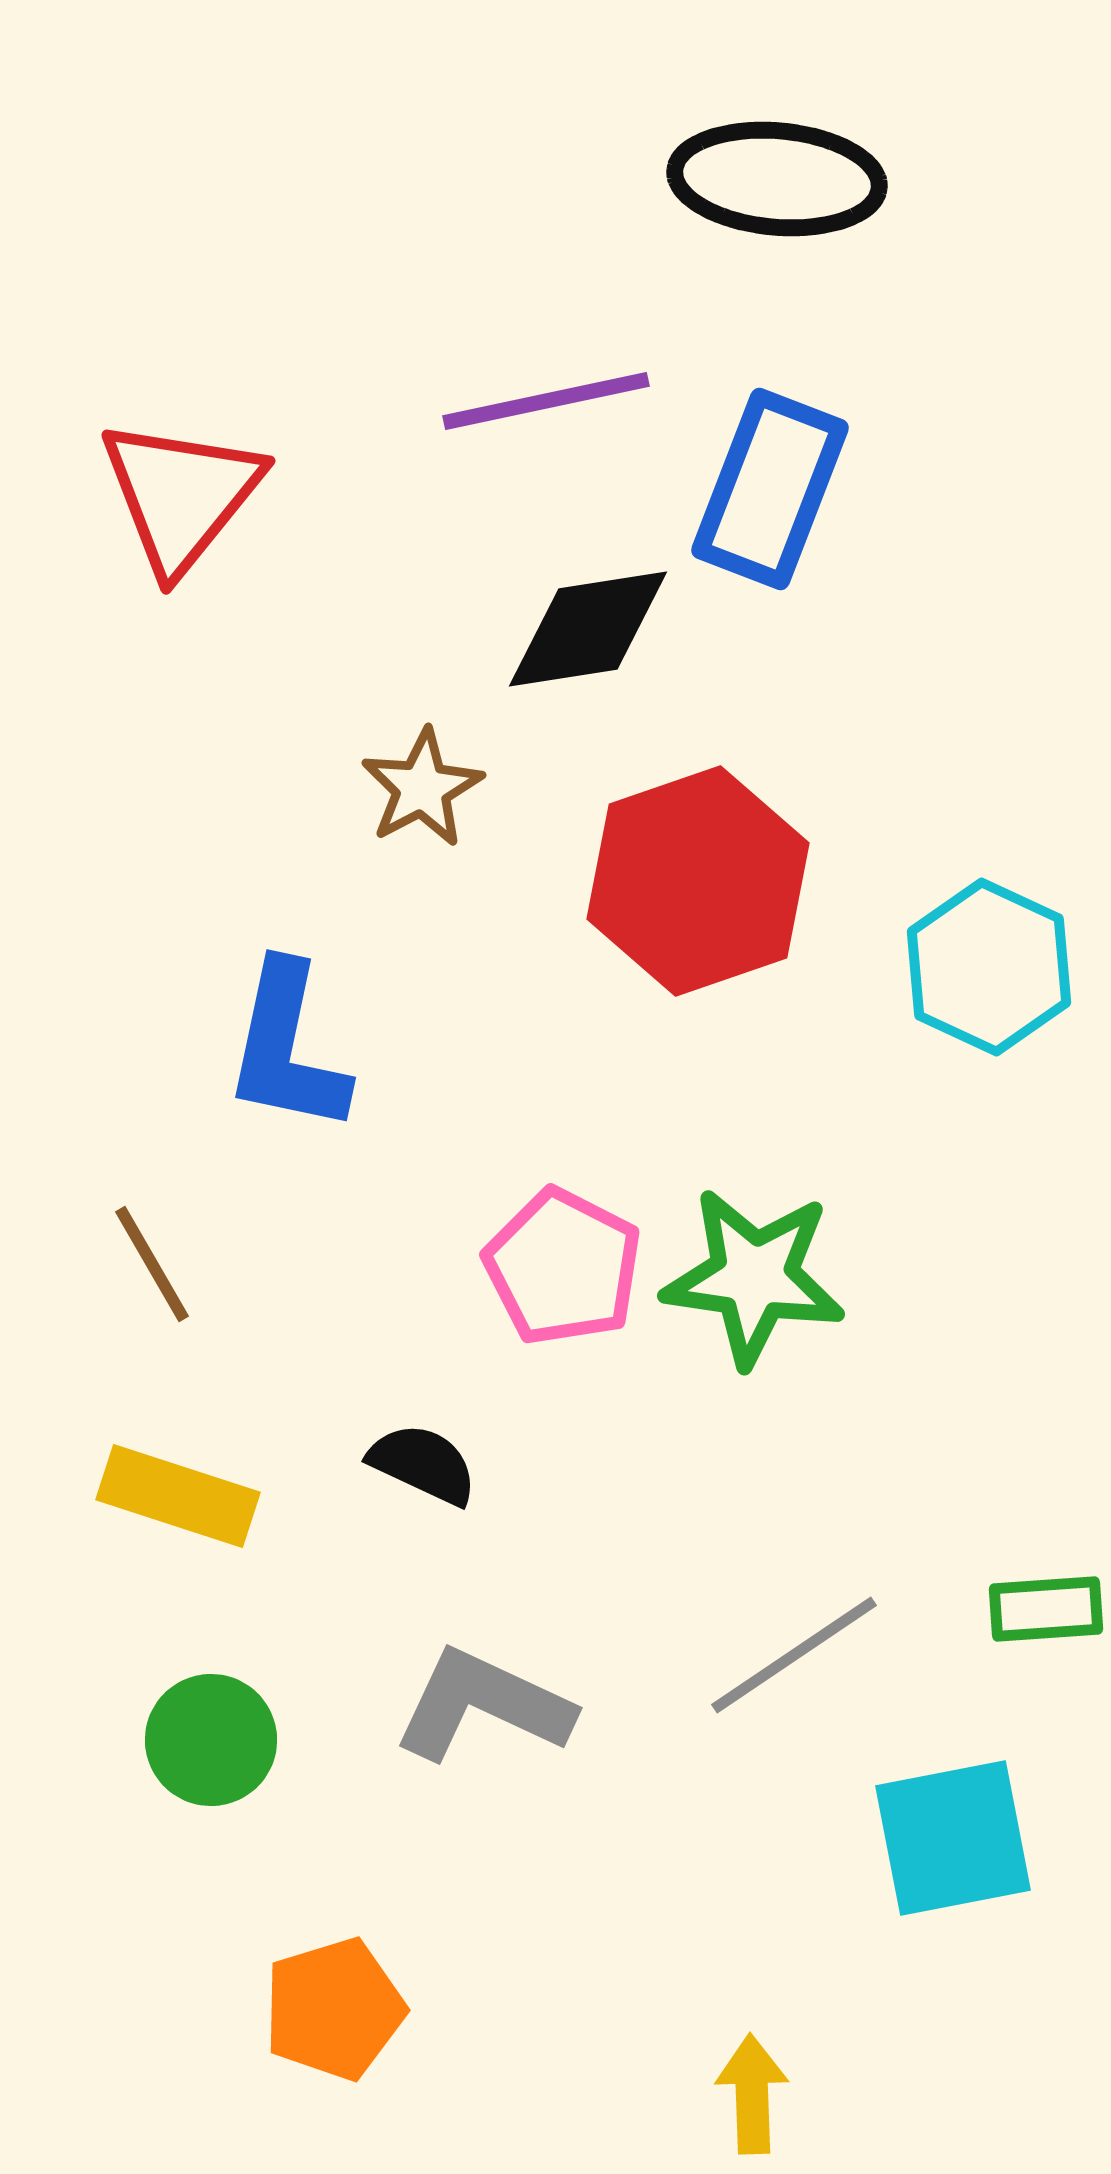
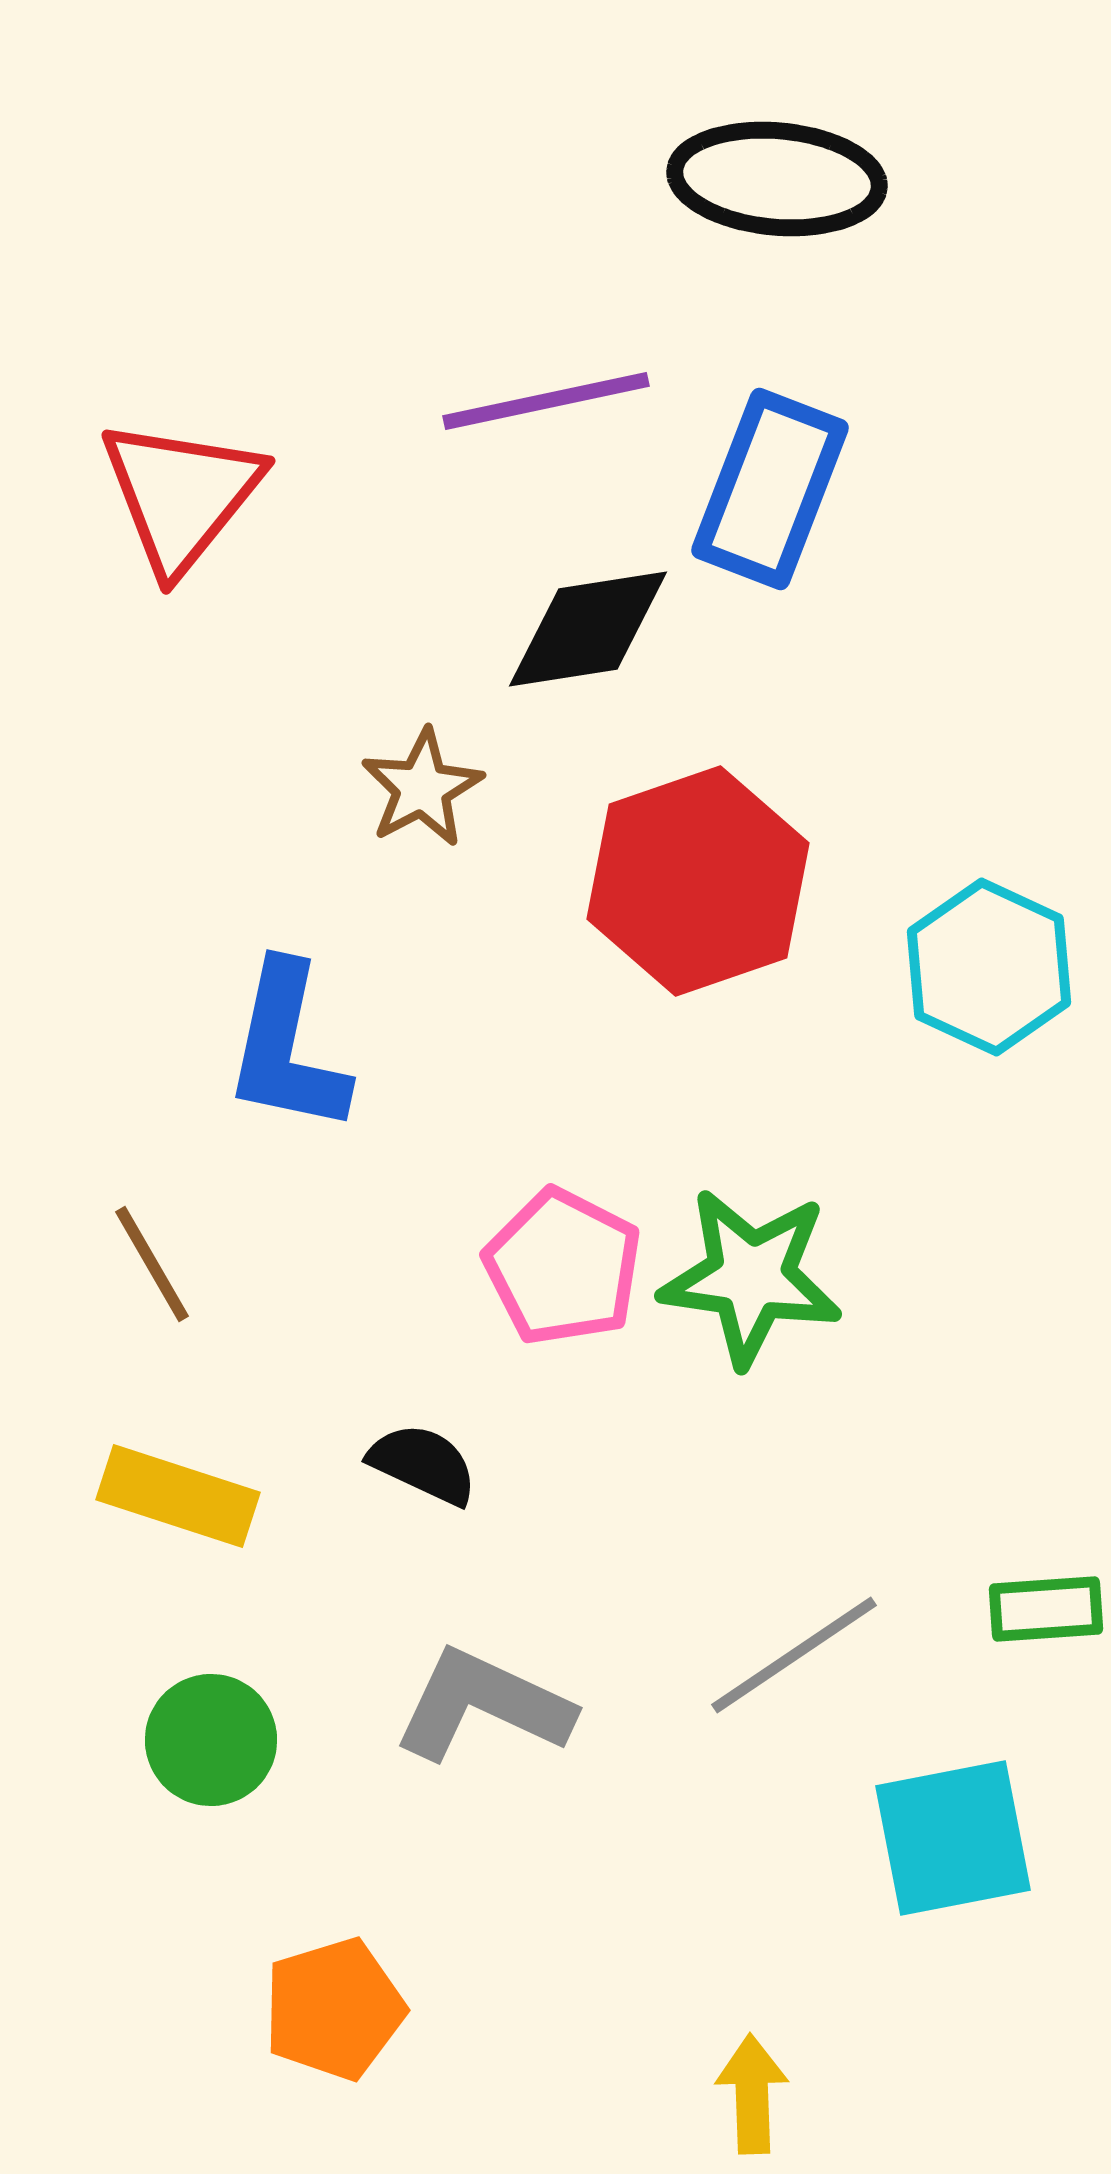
green star: moved 3 px left
